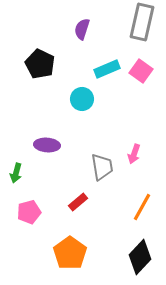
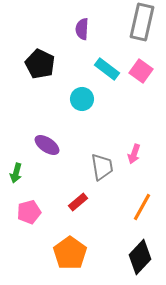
purple semicircle: rotated 15 degrees counterclockwise
cyan rectangle: rotated 60 degrees clockwise
purple ellipse: rotated 30 degrees clockwise
